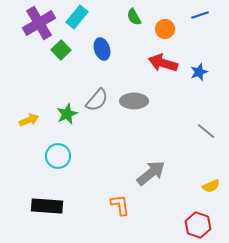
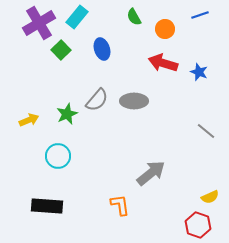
blue star: rotated 30 degrees counterclockwise
yellow semicircle: moved 1 px left, 11 px down
